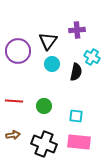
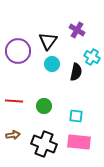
purple cross: rotated 35 degrees clockwise
